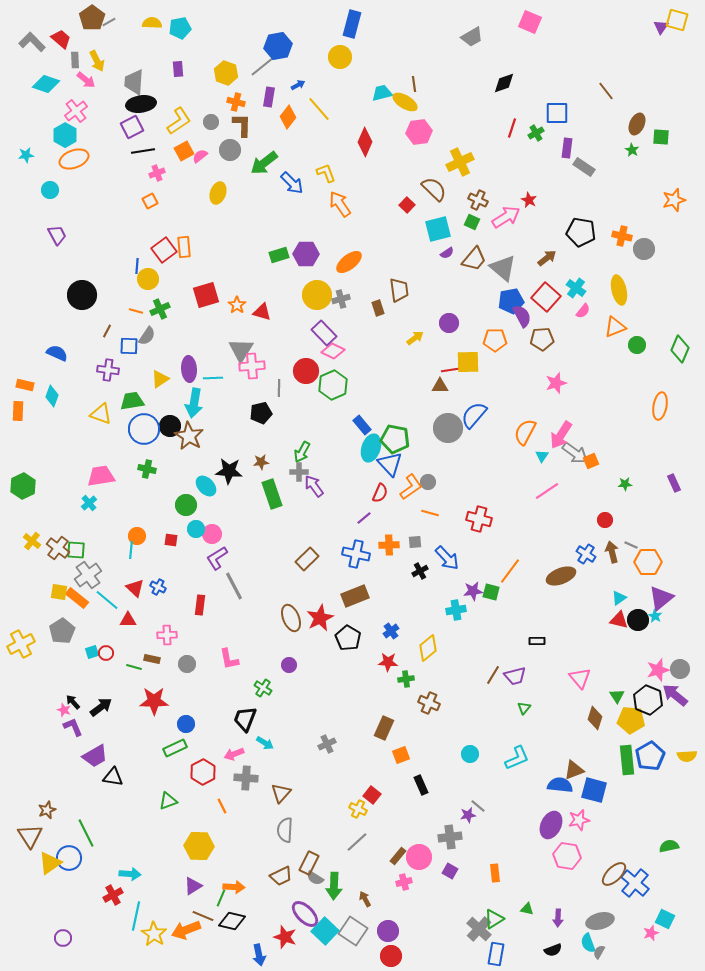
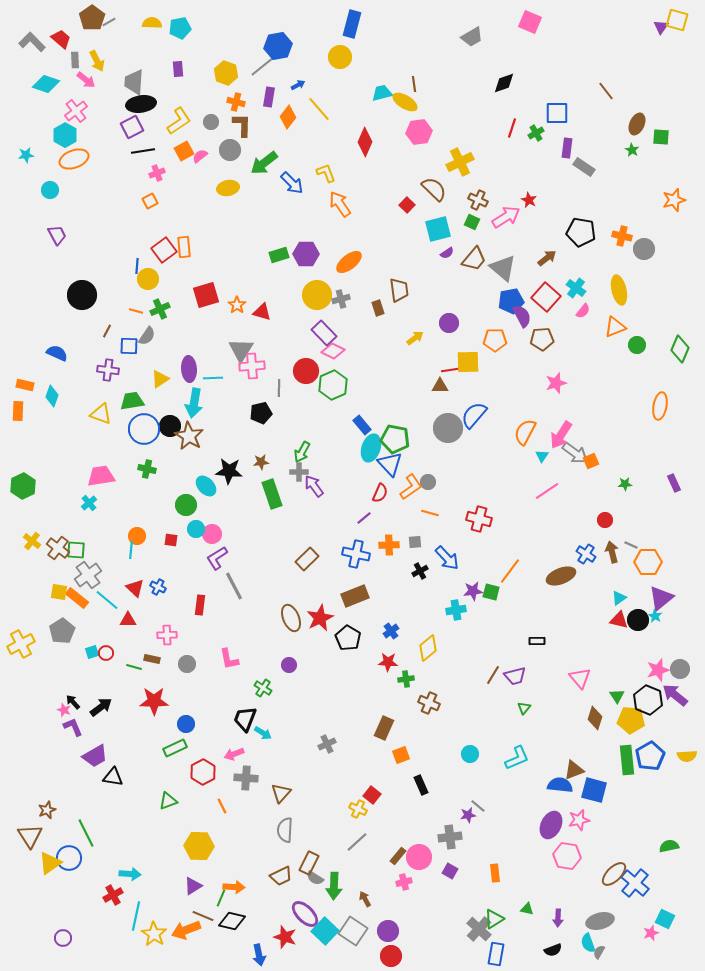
yellow ellipse at (218, 193): moved 10 px right, 5 px up; rotated 60 degrees clockwise
cyan arrow at (265, 743): moved 2 px left, 10 px up
